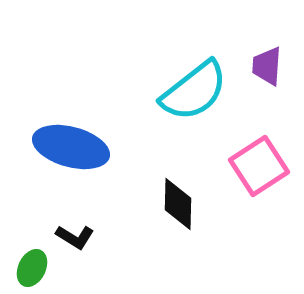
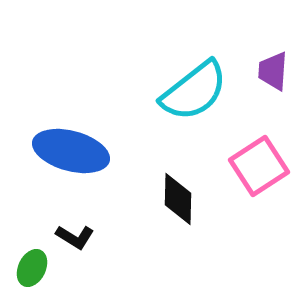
purple trapezoid: moved 6 px right, 5 px down
blue ellipse: moved 4 px down
black diamond: moved 5 px up
